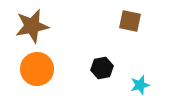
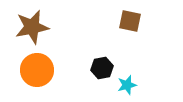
brown star: moved 1 px down
orange circle: moved 1 px down
cyan star: moved 13 px left
